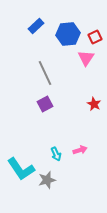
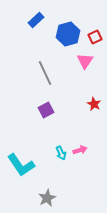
blue rectangle: moved 6 px up
blue hexagon: rotated 10 degrees counterclockwise
pink triangle: moved 1 px left, 3 px down
purple square: moved 1 px right, 6 px down
cyan arrow: moved 5 px right, 1 px up
cyan L-shape: moved 4 px up
gray star: moved 18 px down; rotated 12 degrees counterclockwise
